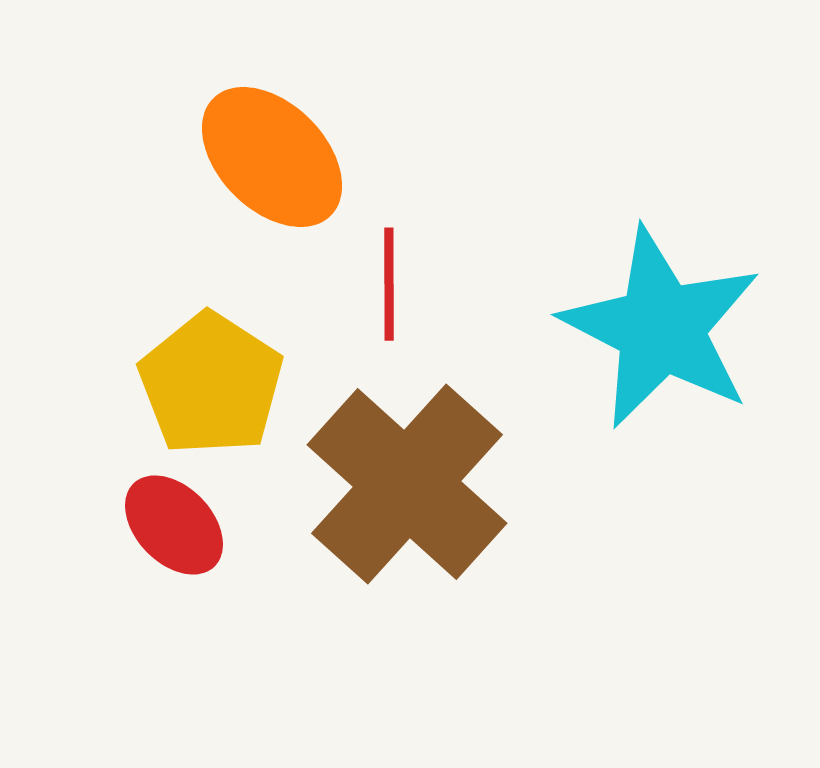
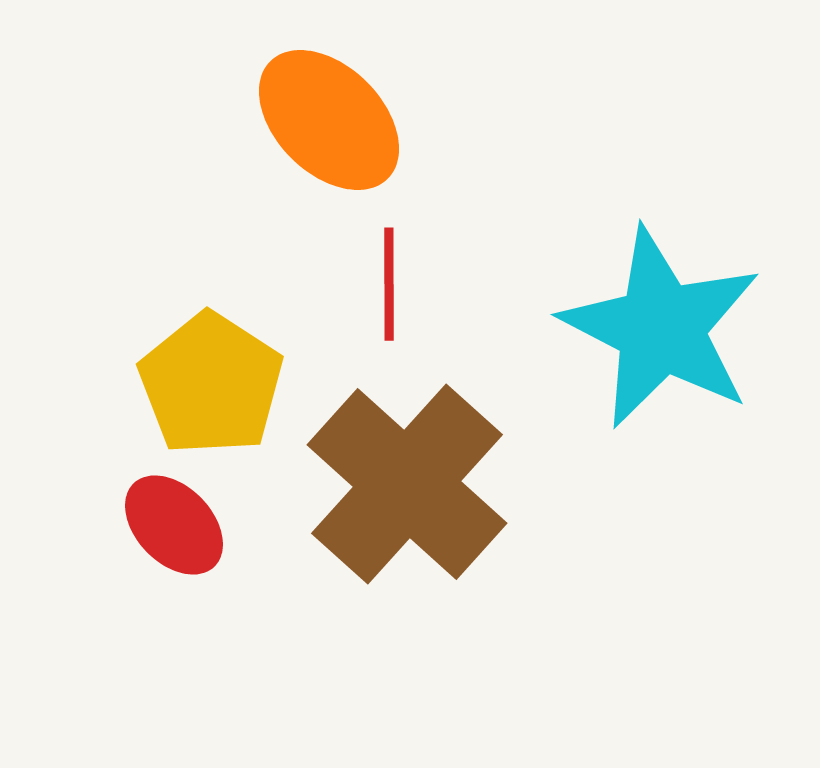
orange ellipse: moved 57 px right, 37 px up
